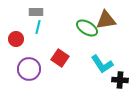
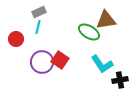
gray rectangle: moved 3 px right; rotated 24 degrees counterclockwise
green ellipse: moved 2 px right, 4 px down
red square: moved 2 px down
purple circle: moved 13 px right, 7 px up
black cross: rotated 14 degrees counterclockwise
